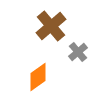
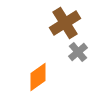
brown cross: moved 14 px right, 3 px up; rotated 8 degrees clockwise
